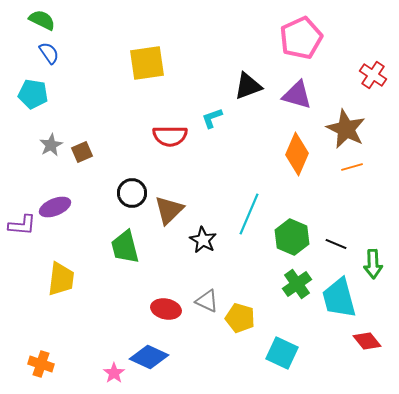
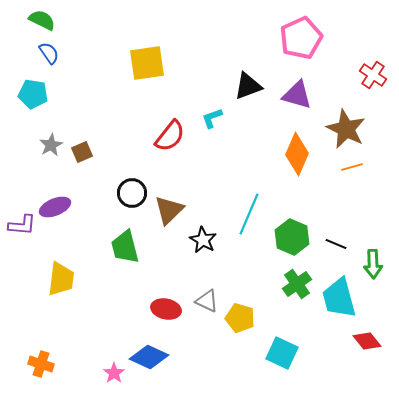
red semicircle: rotated 52 degrees counterclockwise
